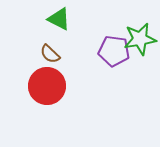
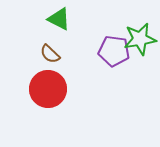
red circle: moved 1 px right, 3 px down
